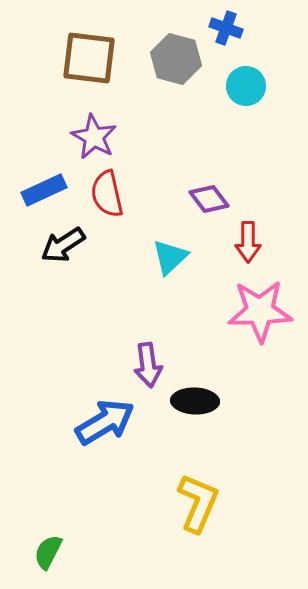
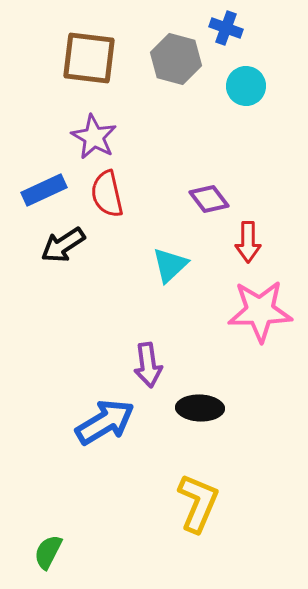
cyan triangle: moved 8 px down
black ellipse: moved 5 px right, 7 px down
